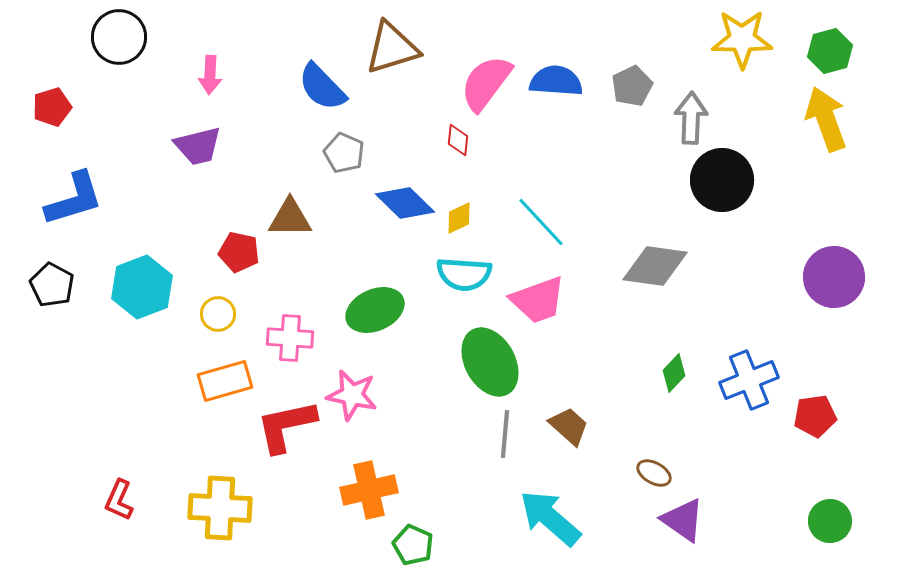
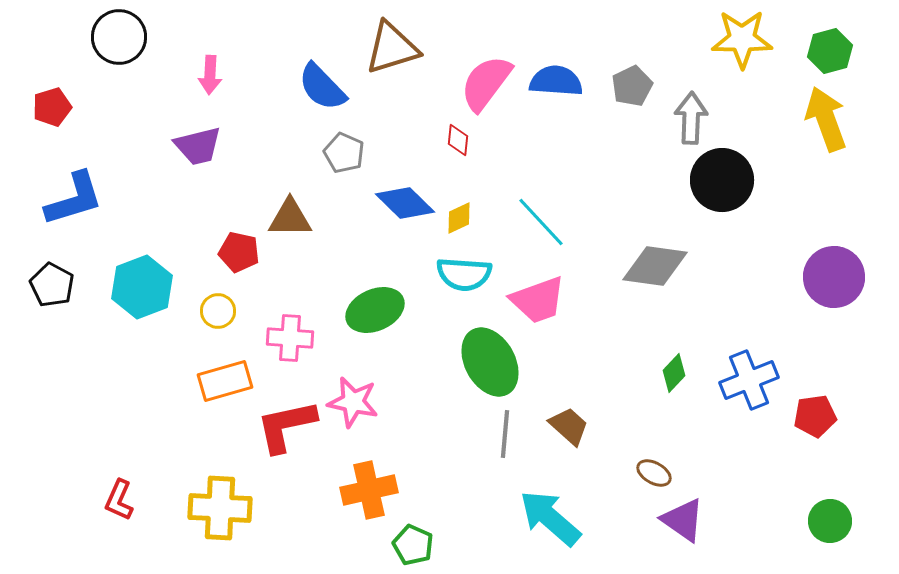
yellow circle at (218, 314): moved 3 px up
pink star at (352, 395): moved 1 px right, 7 px down
